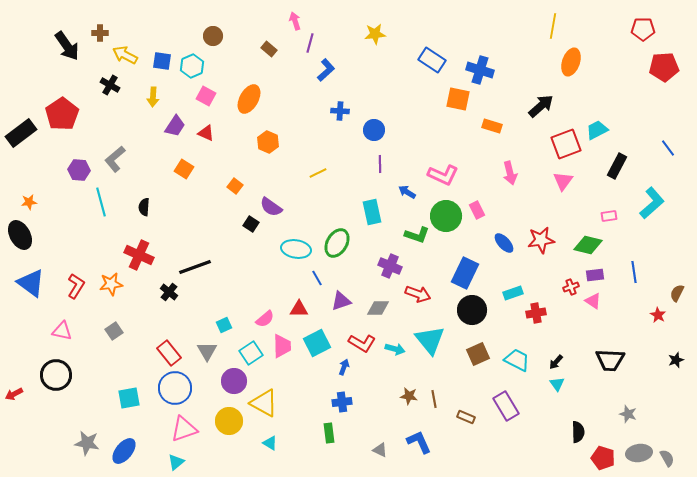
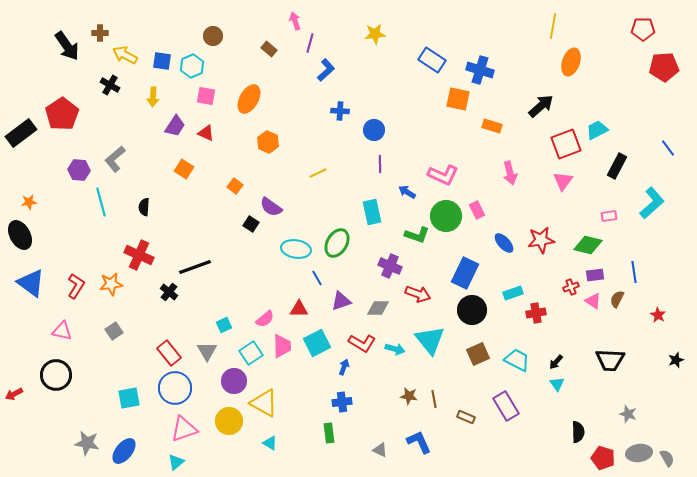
pink square at (206, 96): rotated 18 degrees counterclockwise
brown semicircle at (677, 293): moved 60 px left, 6 px down
